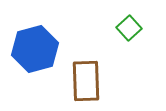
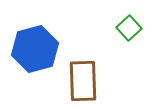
brown rectangle: moved 3 px left
